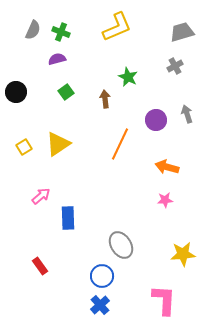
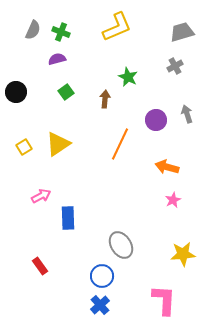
brown arrow: rotated 12 degrees clockwise
pink arrow: rotated 12 degrees clockwise
pink star: moved 8 px right; rotated 21 degrees counterclockwise
